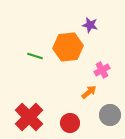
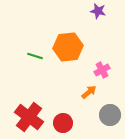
purple star: moved 8 px right, 14 px up
red cross: rotated 8 degrees counterclockwise
red circle: moved 7 px left
